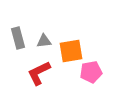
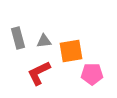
pink pentagon: moved 1 px right, 2 px down; rotated 10 degrees clockwise
